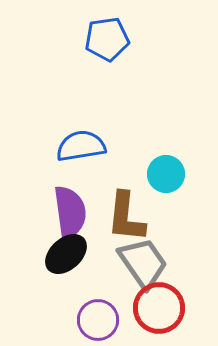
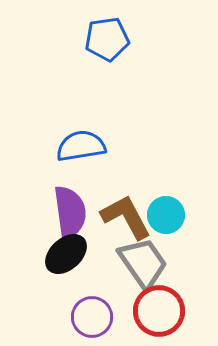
cyan circle: moved 41 px down
brown L-shape: rotated 146 degrees clockwise
red circle: moved 3 px down
purple circle: moved 6 px left, 3 px up
